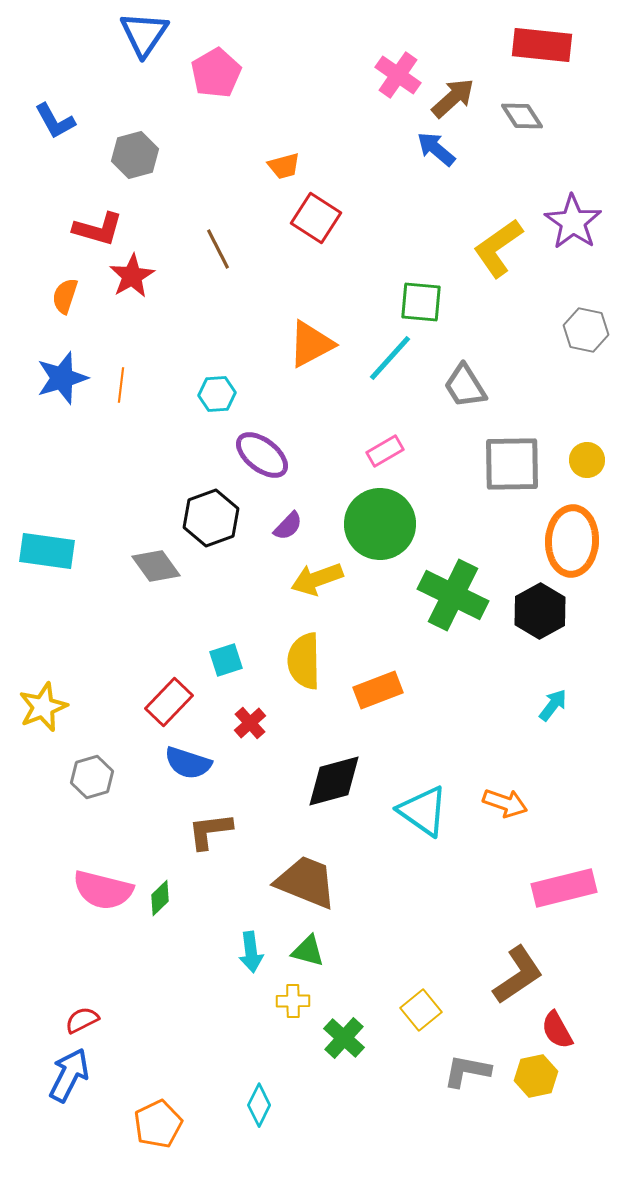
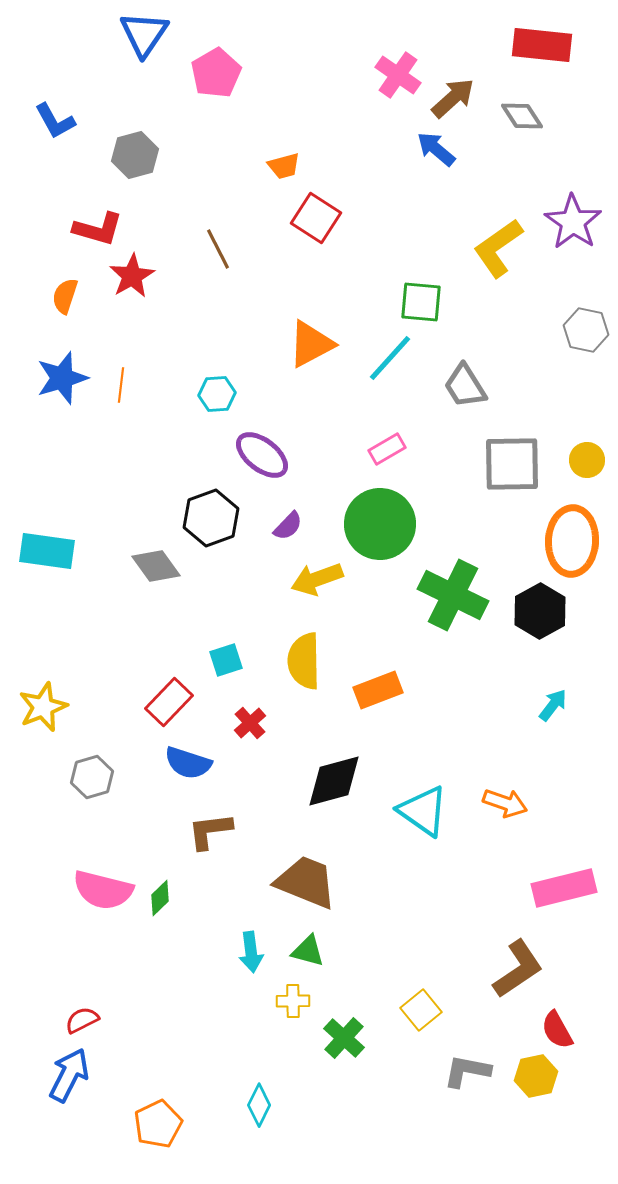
pink rectangle at (385, 451): moved 2 px right, 2 px up
brown L-shape at (518, 975): moved 6 px up
